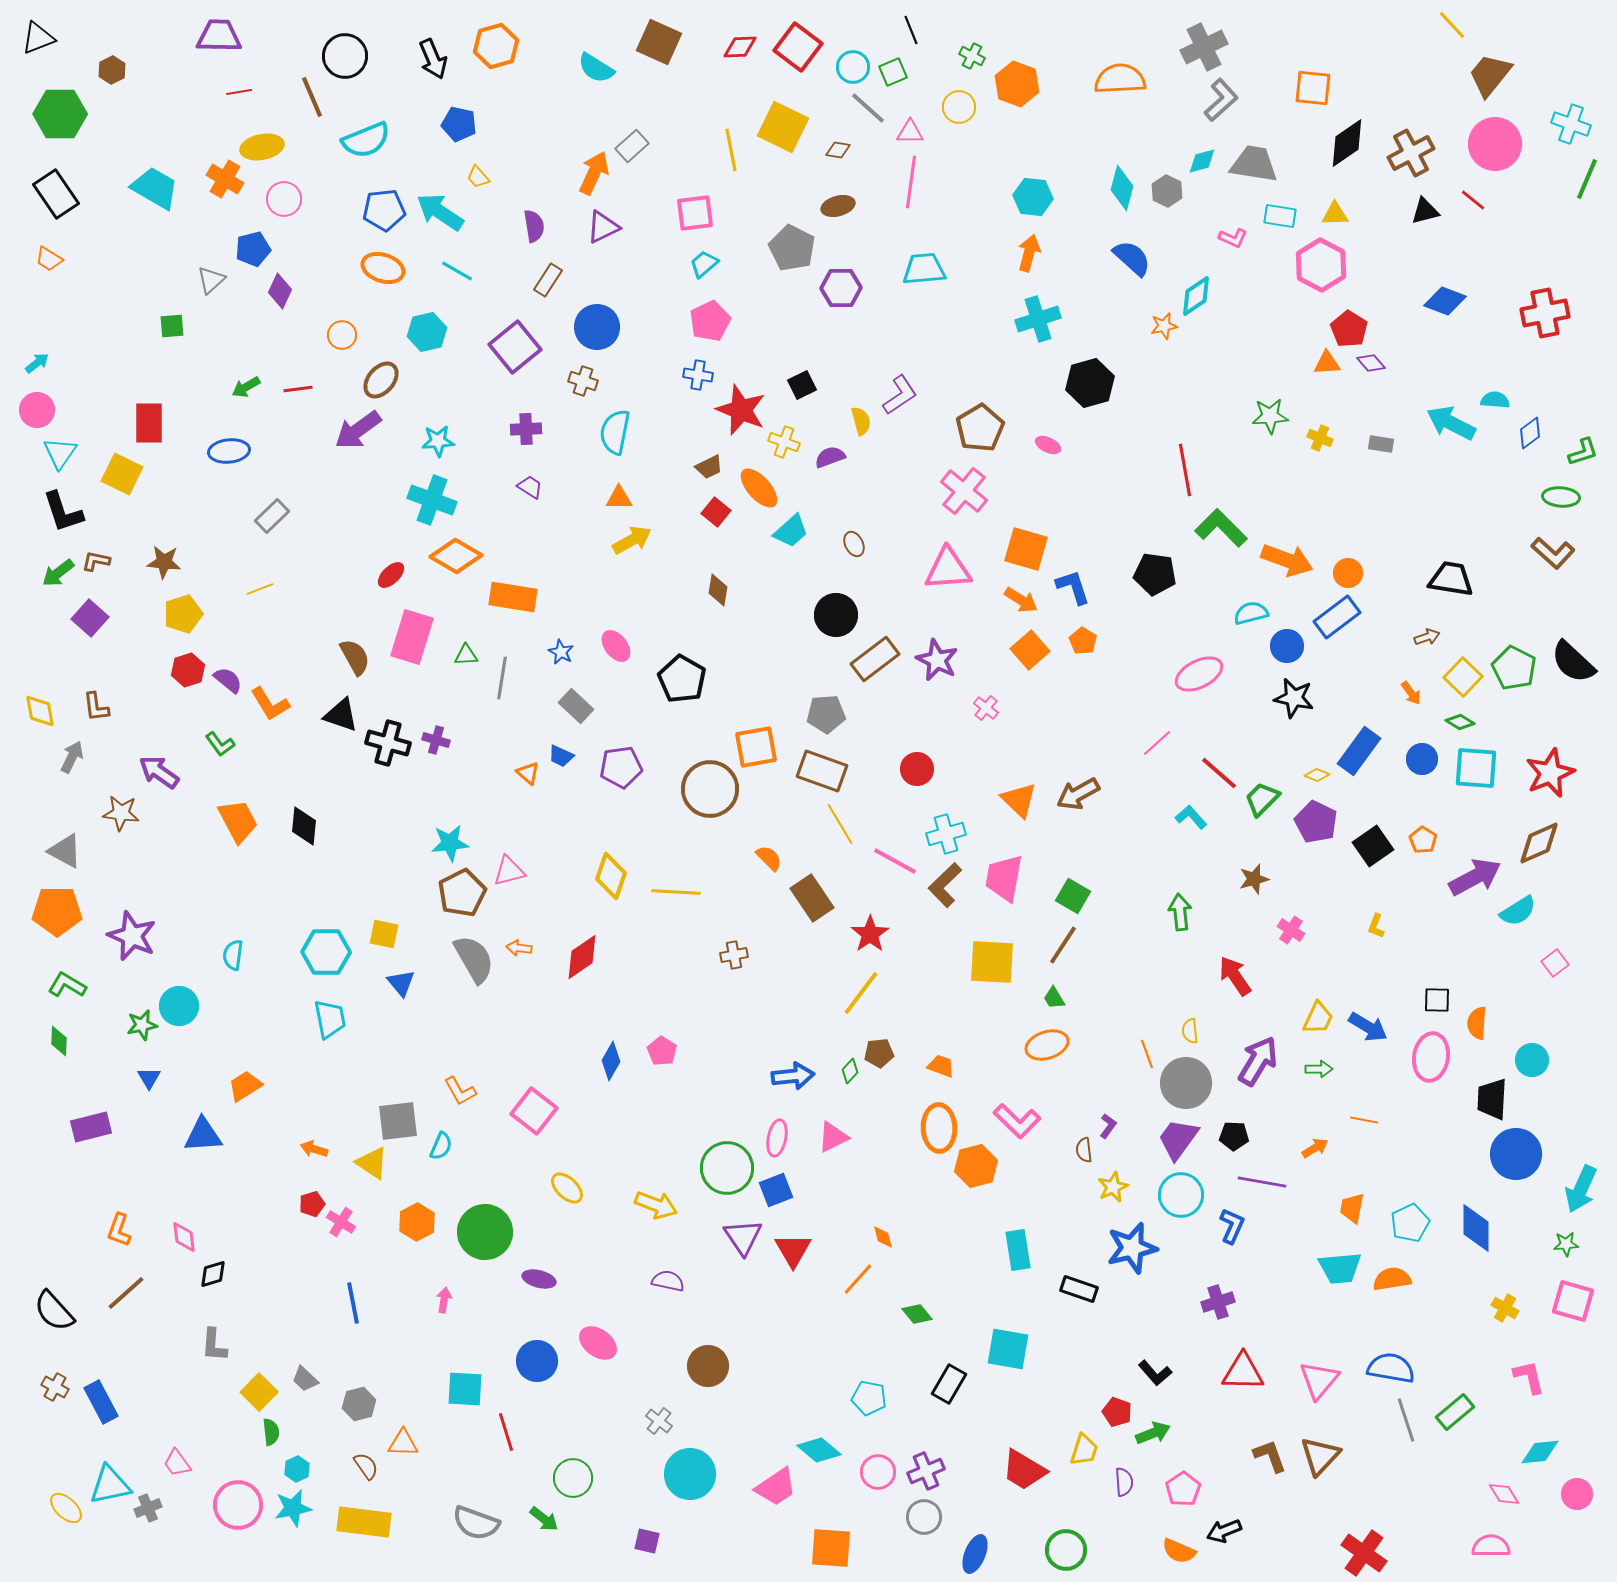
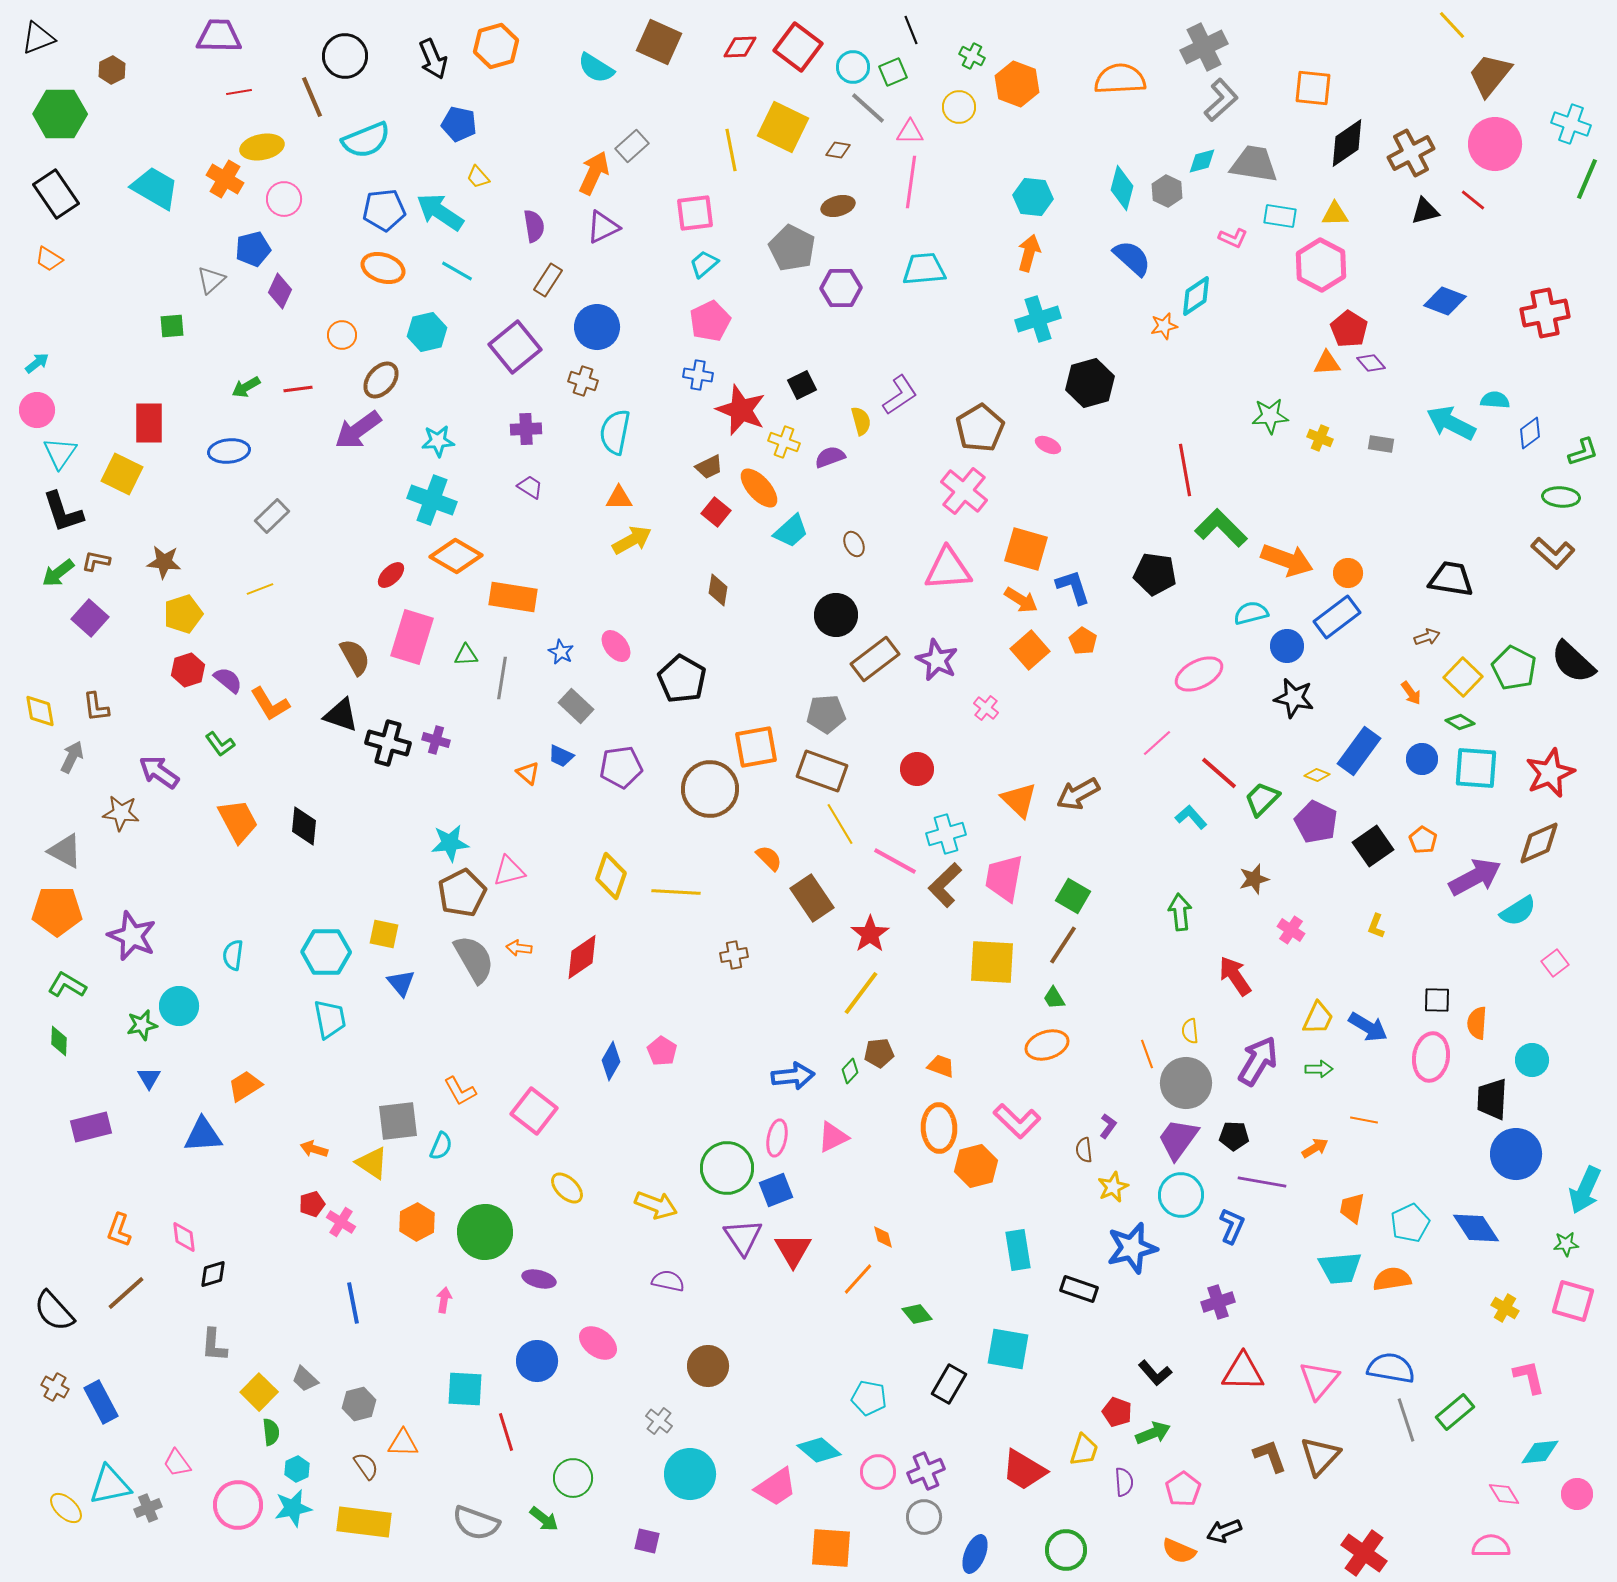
cyan arrow at (1581, 1189): moved 4 px right, 1 px down
blue diamond at (1476, 1228): rotated 33 degrees counterclockwise
